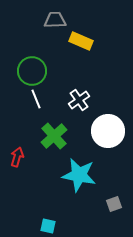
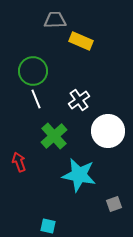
green circle: moved 1 px right
red arrow: moved 2 px right, 5 px down; rotated 36 degrees counterclockwise
